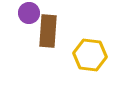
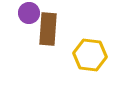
brown rectangle: moved 2 px up
